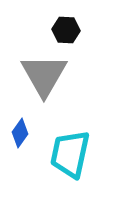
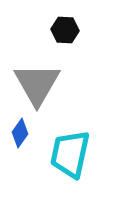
black hexagon: moved 1 px left
gray triangle: moved 7 px left, 9 px down
